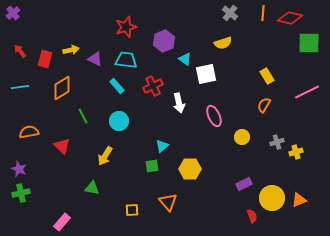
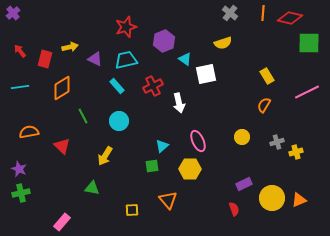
yellow arrow at (71, 50): moved 1 px left, 3 px up
cyan trapezoid at (126, 60): rotated 20 degrees counterclockwise
pink ellipse at (214, 116): moved 16 px left, 25 px down
orange triangle at (168, 202): moved 2 px up
red semicircle at (252, 216): moved 18 px left, 7 px up
